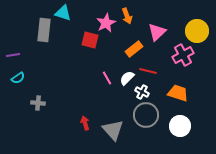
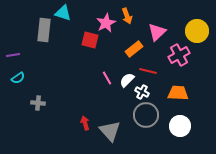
pink cross: moved 4 px left
white semicircle: moved 2 px down
orange trapezoid: rotated 15 degrees counterclockwise
gray triangle: moved 3 px left, 1 px down
